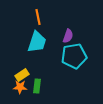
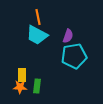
cyan trapezoid: moved 7 px up; rotated 100 degrees clockwise
yellow rectangle: rotated 56 degrees counterclockwise
